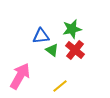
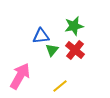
green star: moved 2 px right, 3 px up
green triangle: rotated 32 degrees clockwise
